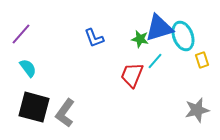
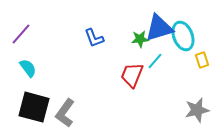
green star: rotated 18 degrees counterclockwise
